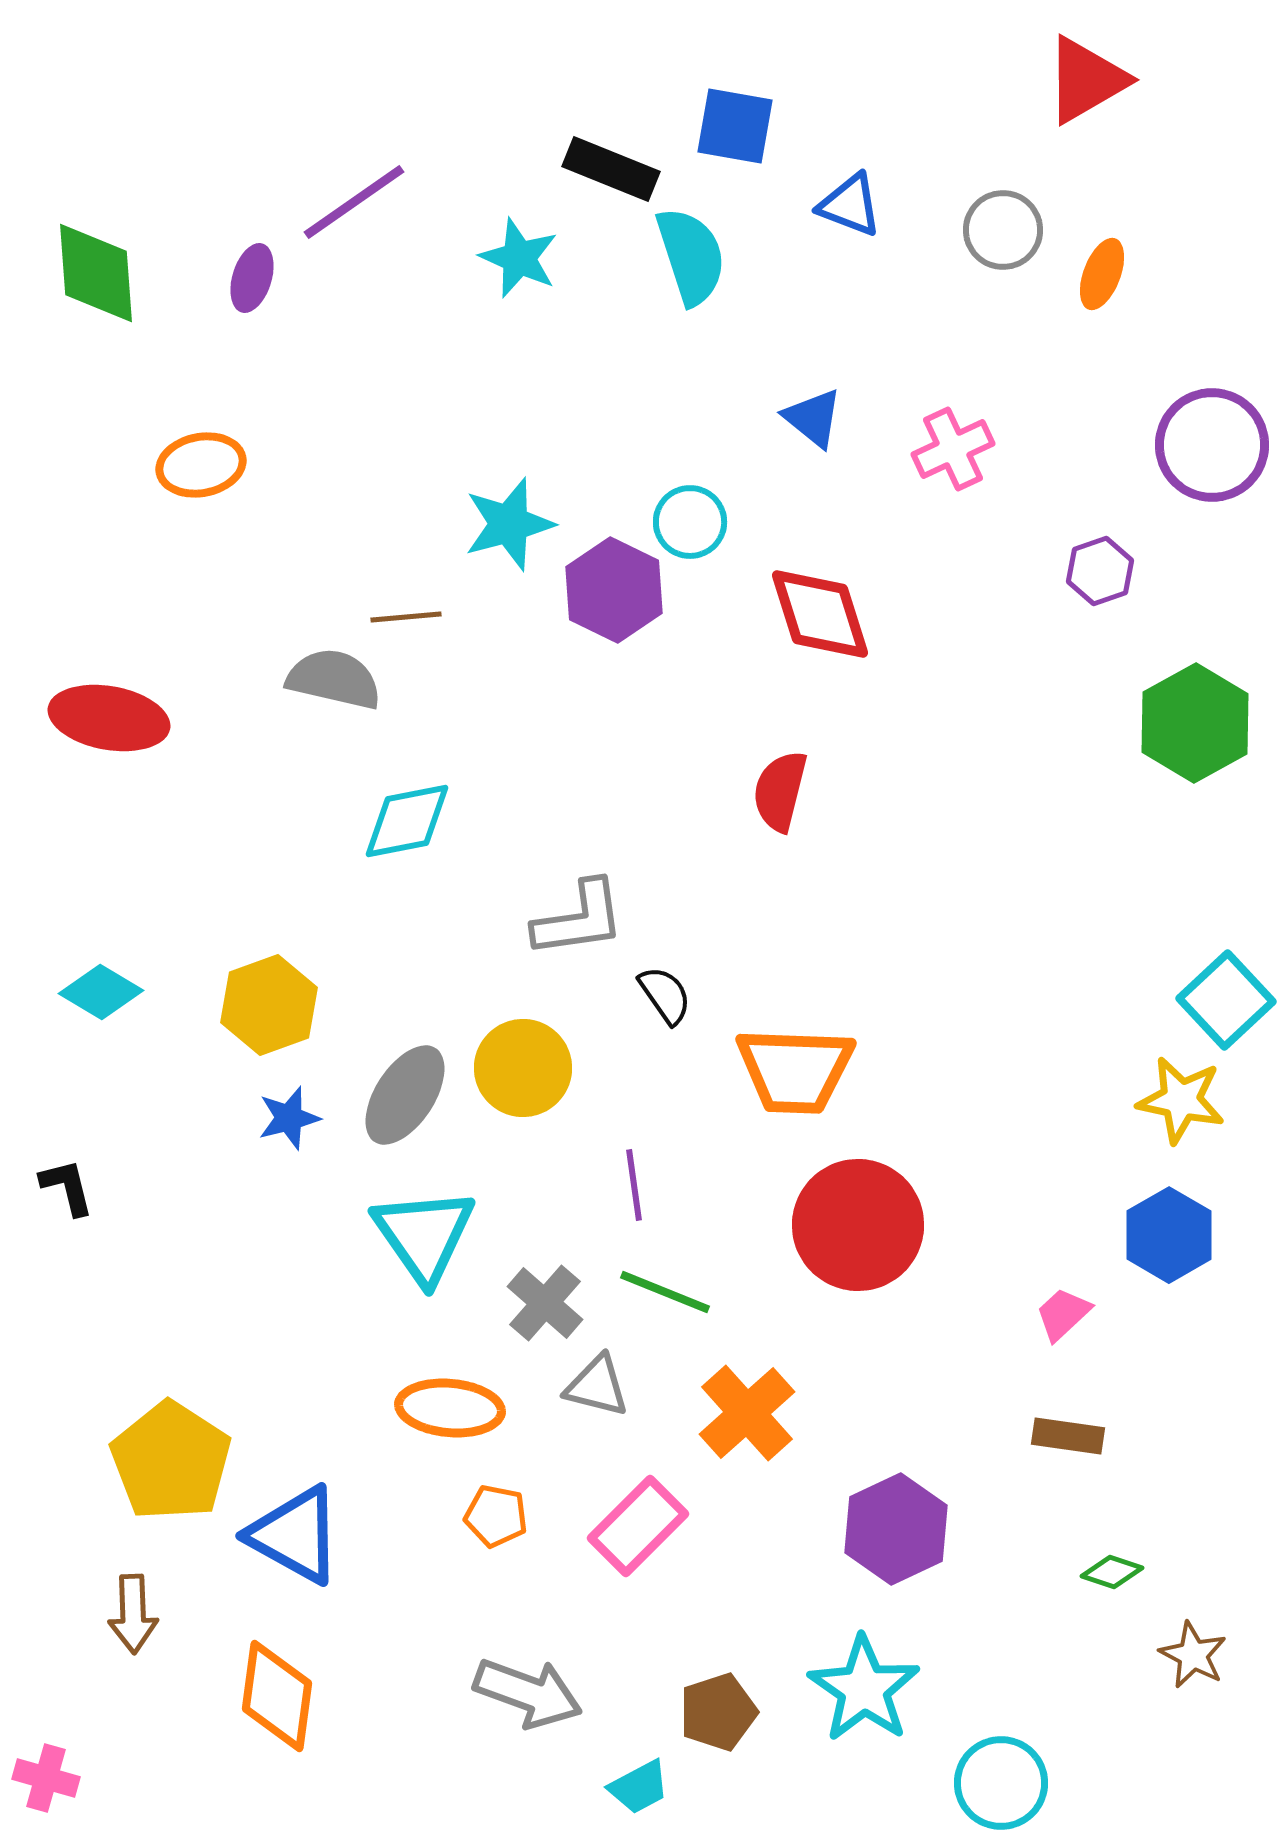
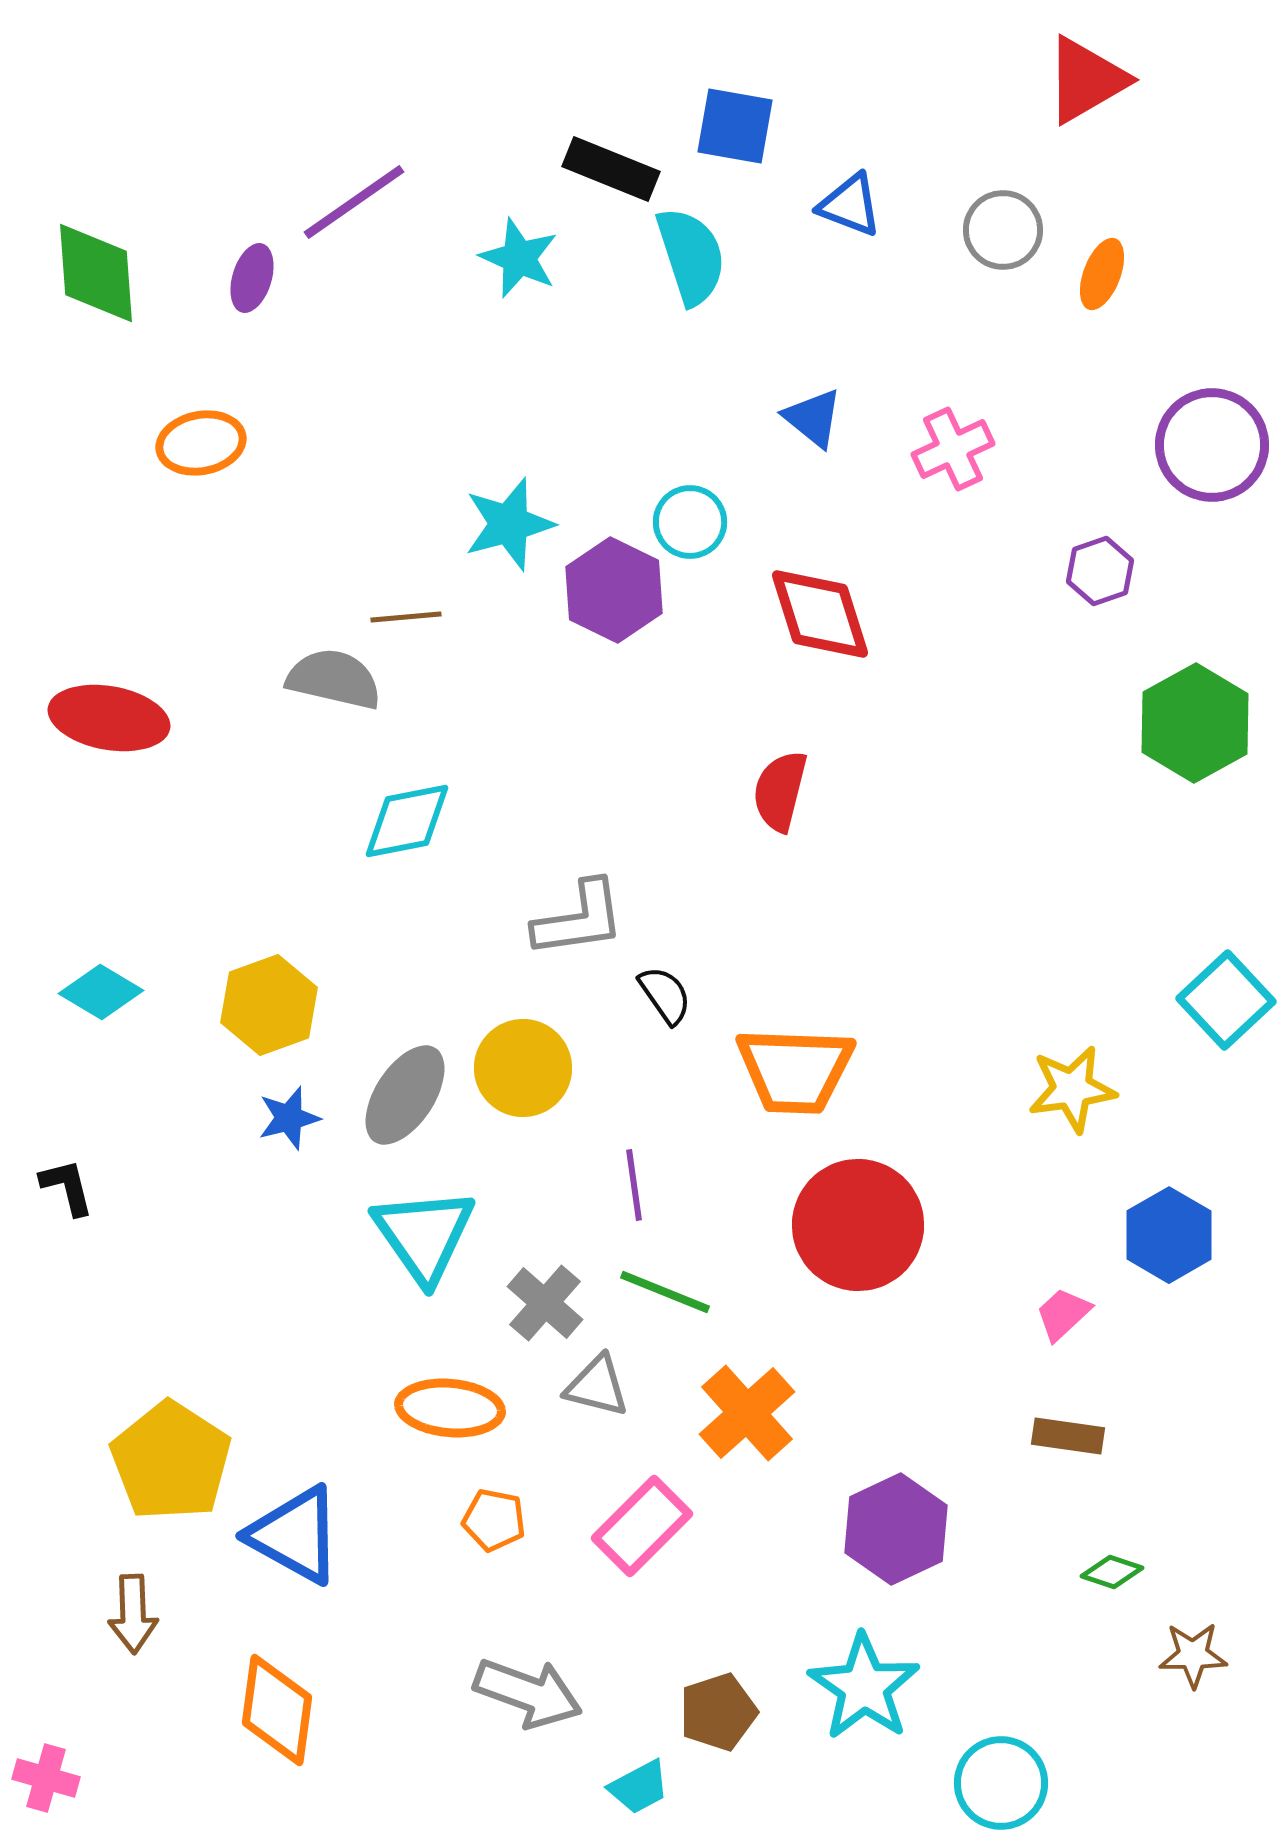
orange ellipse at (201, 465): moved 22 px up
yellow star at (1181, 1100): moved 109 px left, 11 px up; rotated 20 degrees counterclockwise
orange pentagon at (496, 1516): moved 2 px left, 4 px down
pink rectangle at (638, 1526): moved 4 px right
brown star at (1193, 1655): rotated 28 degrees counterclockwise
cyan star at (864, 1689): moved 2 px up
orange diamond at (277, 1696): moved 14 px down
